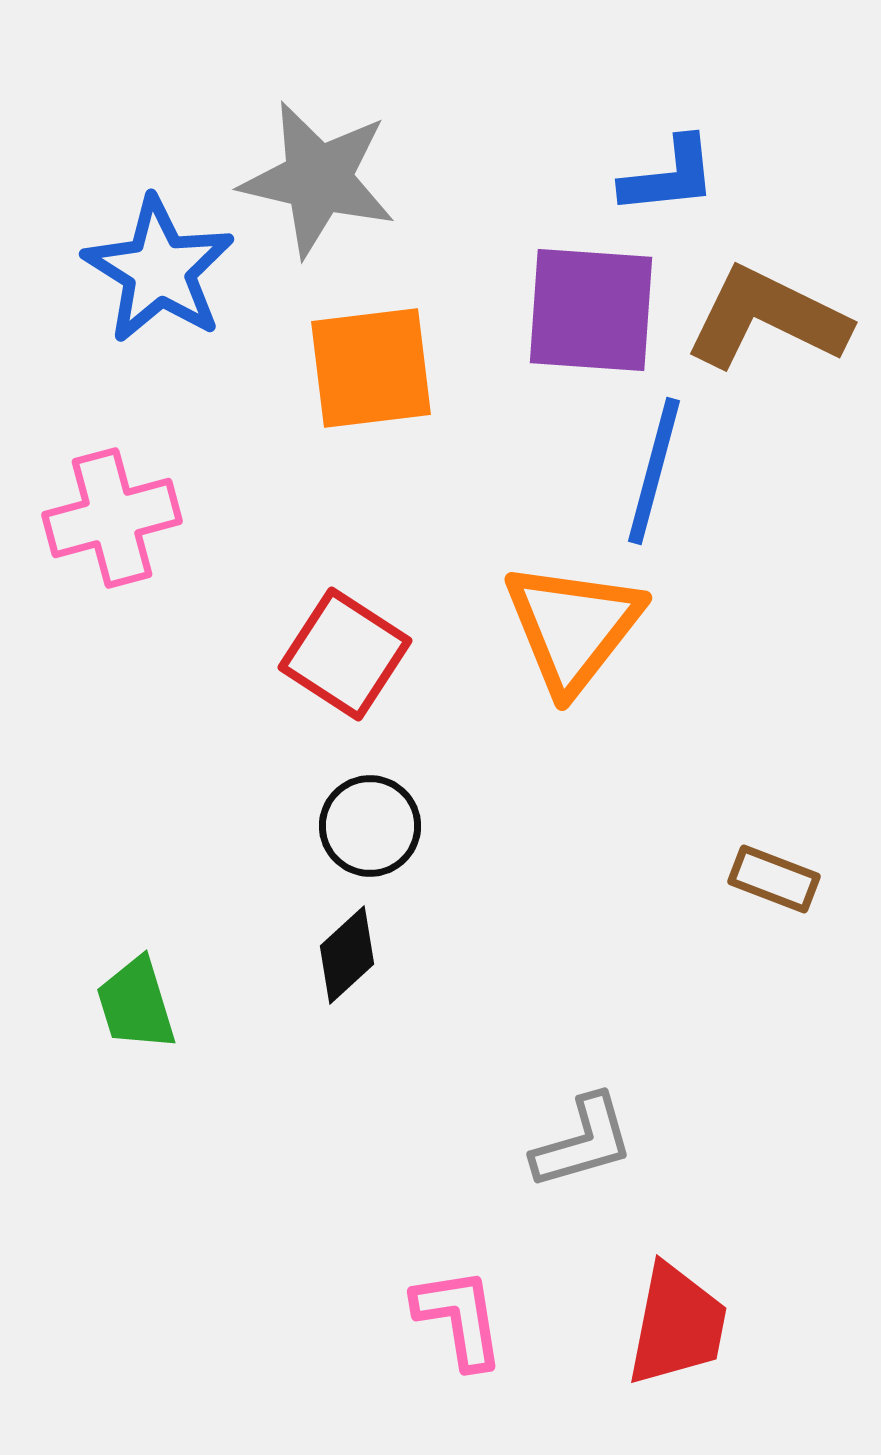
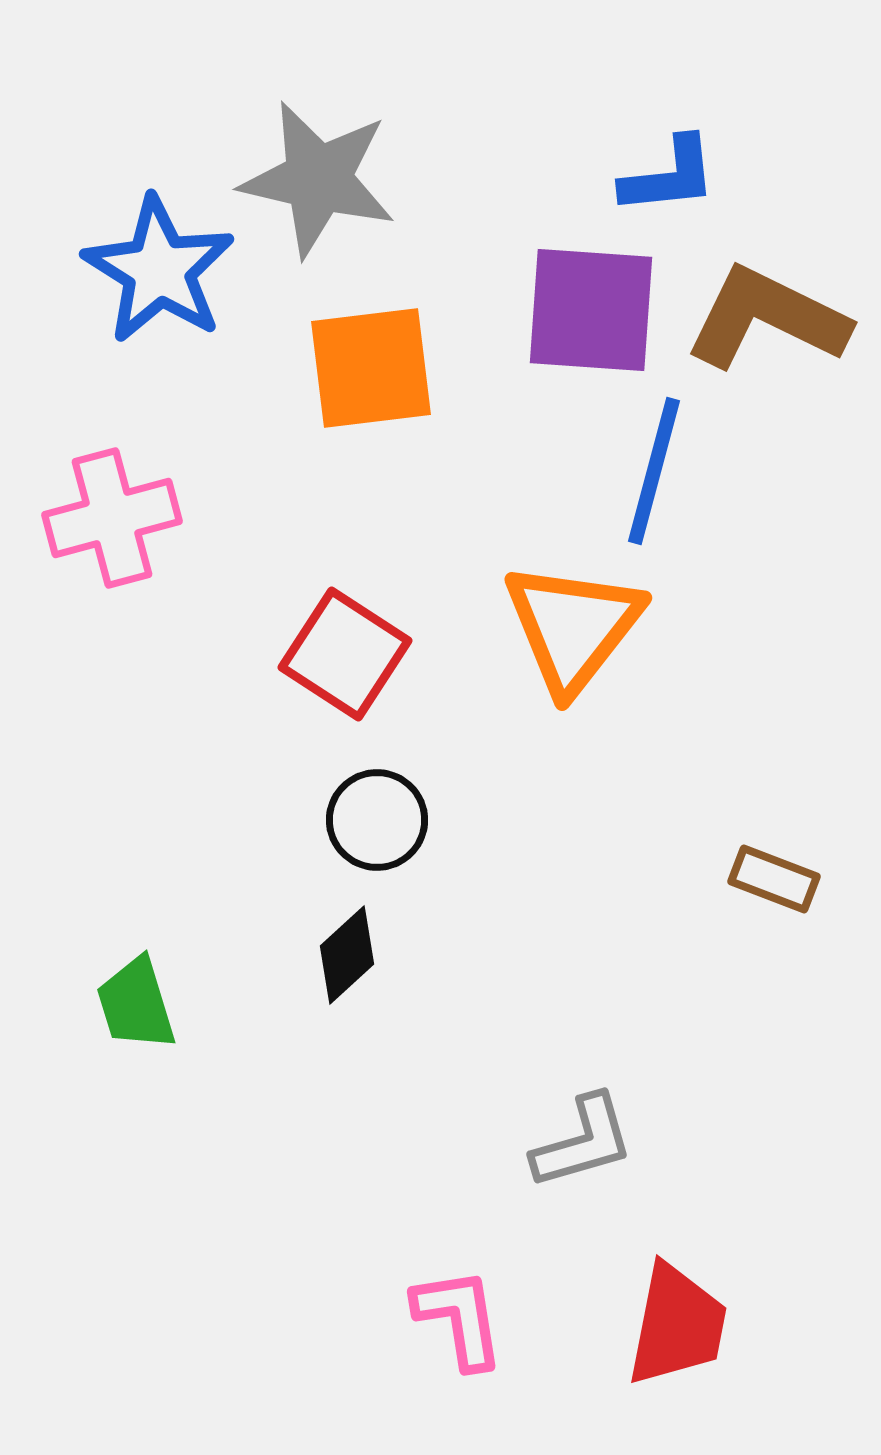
black circle: moved 7 px right, 6 px up
